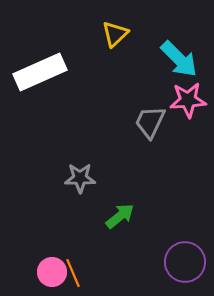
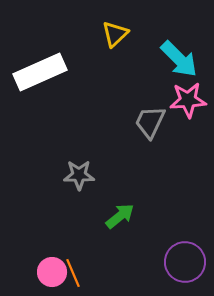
gray star: moved 1 px left, 3 px up
